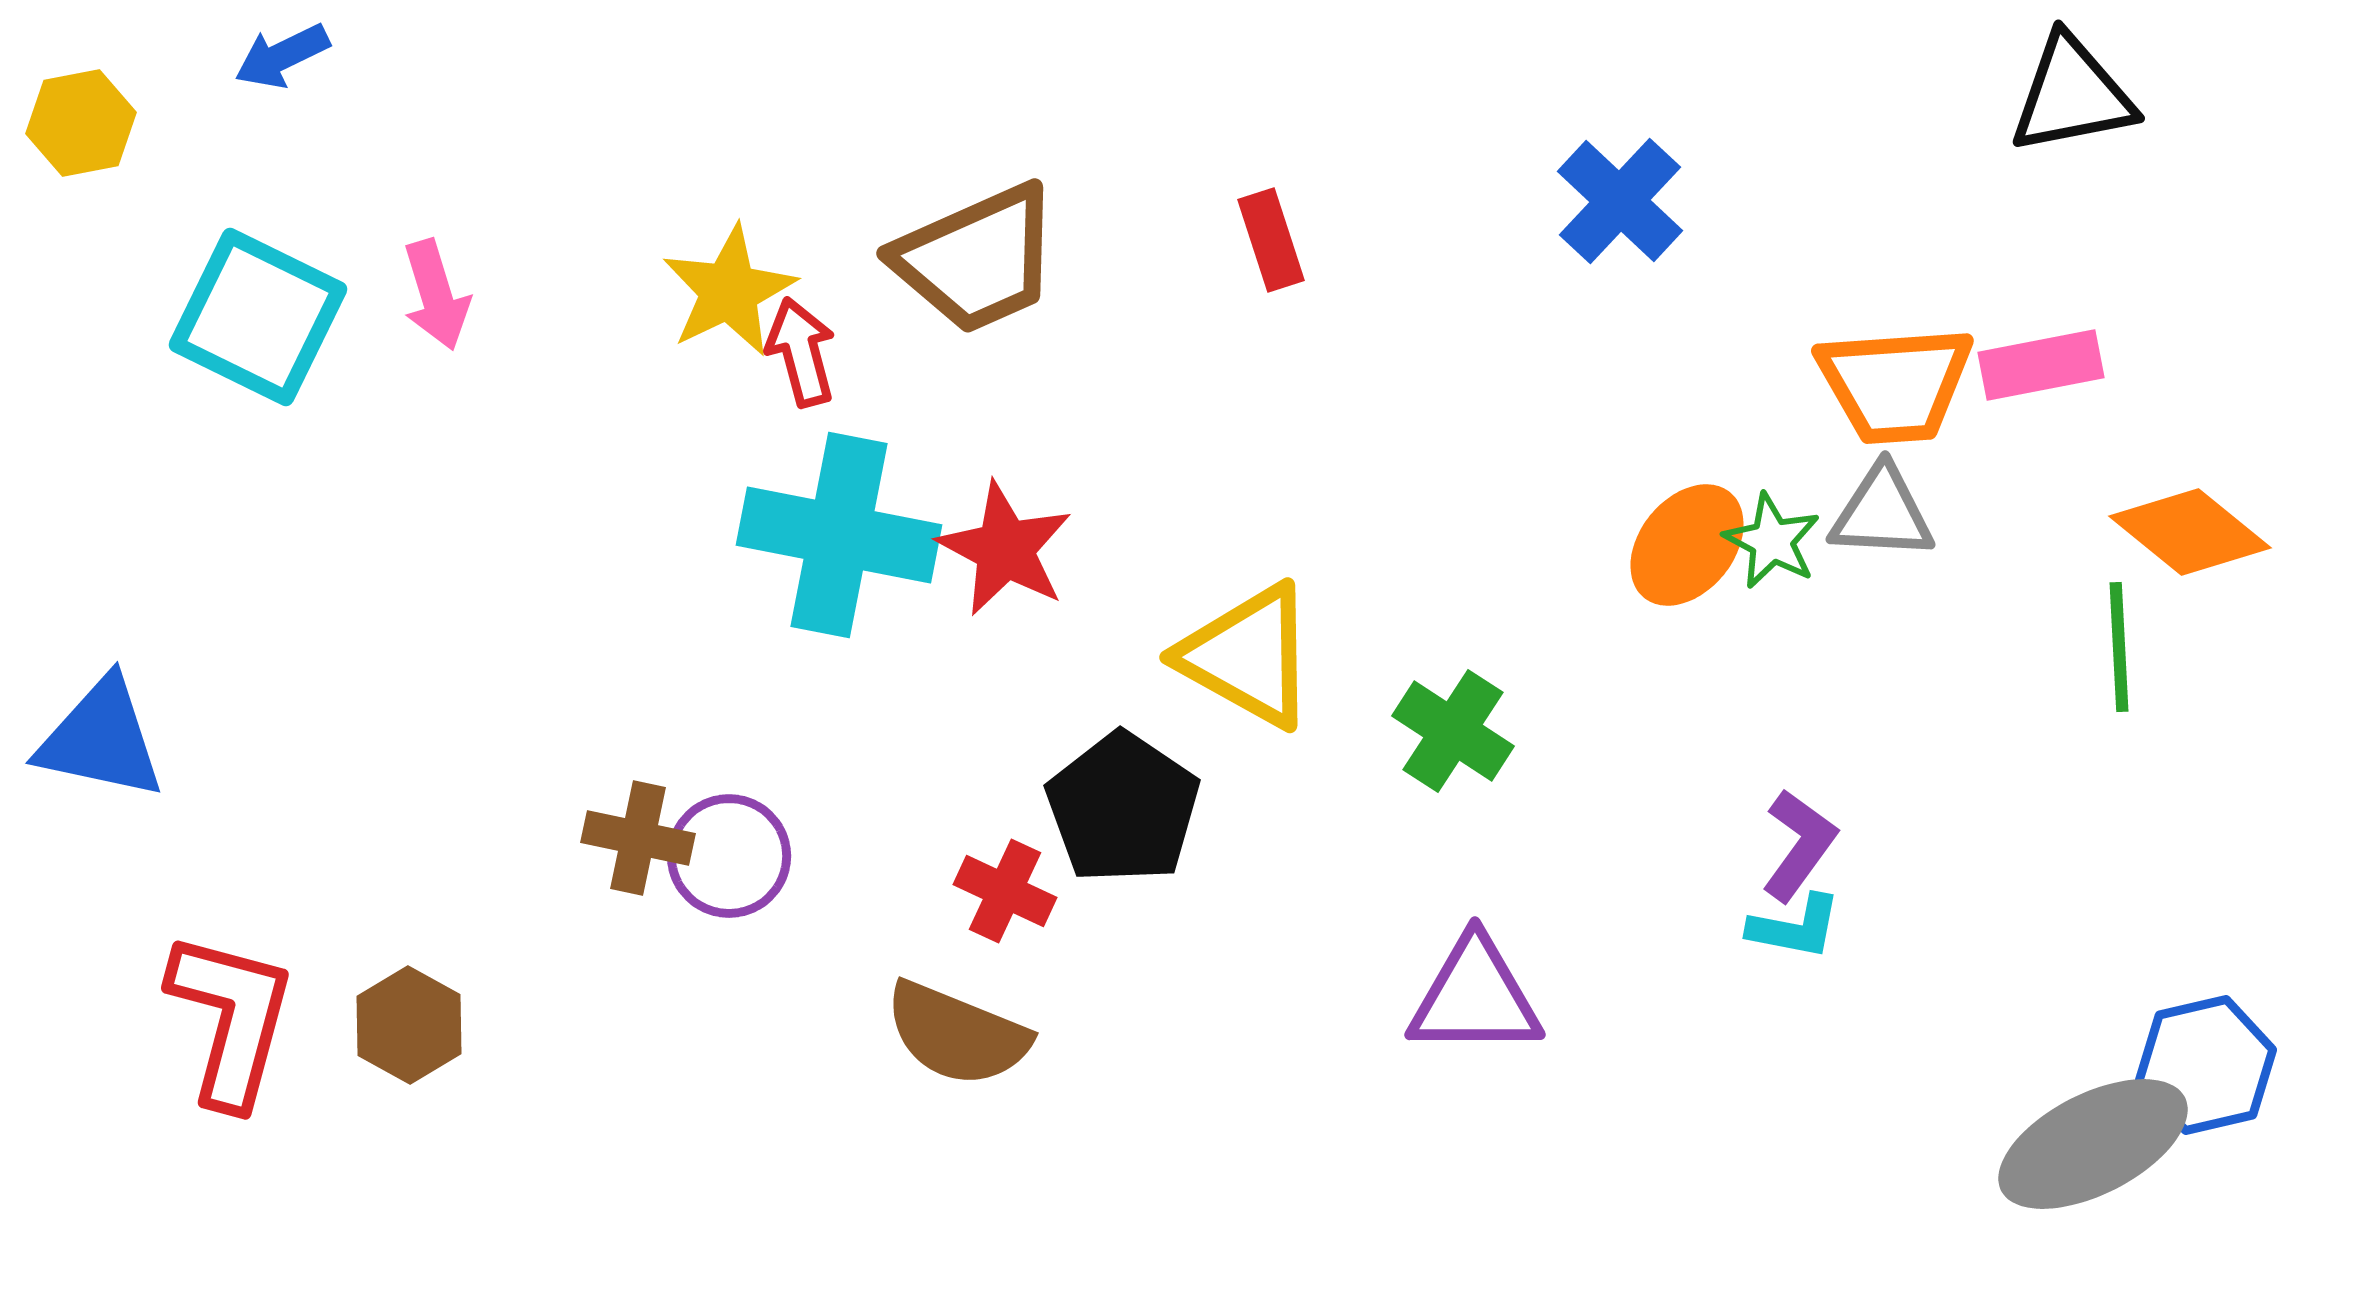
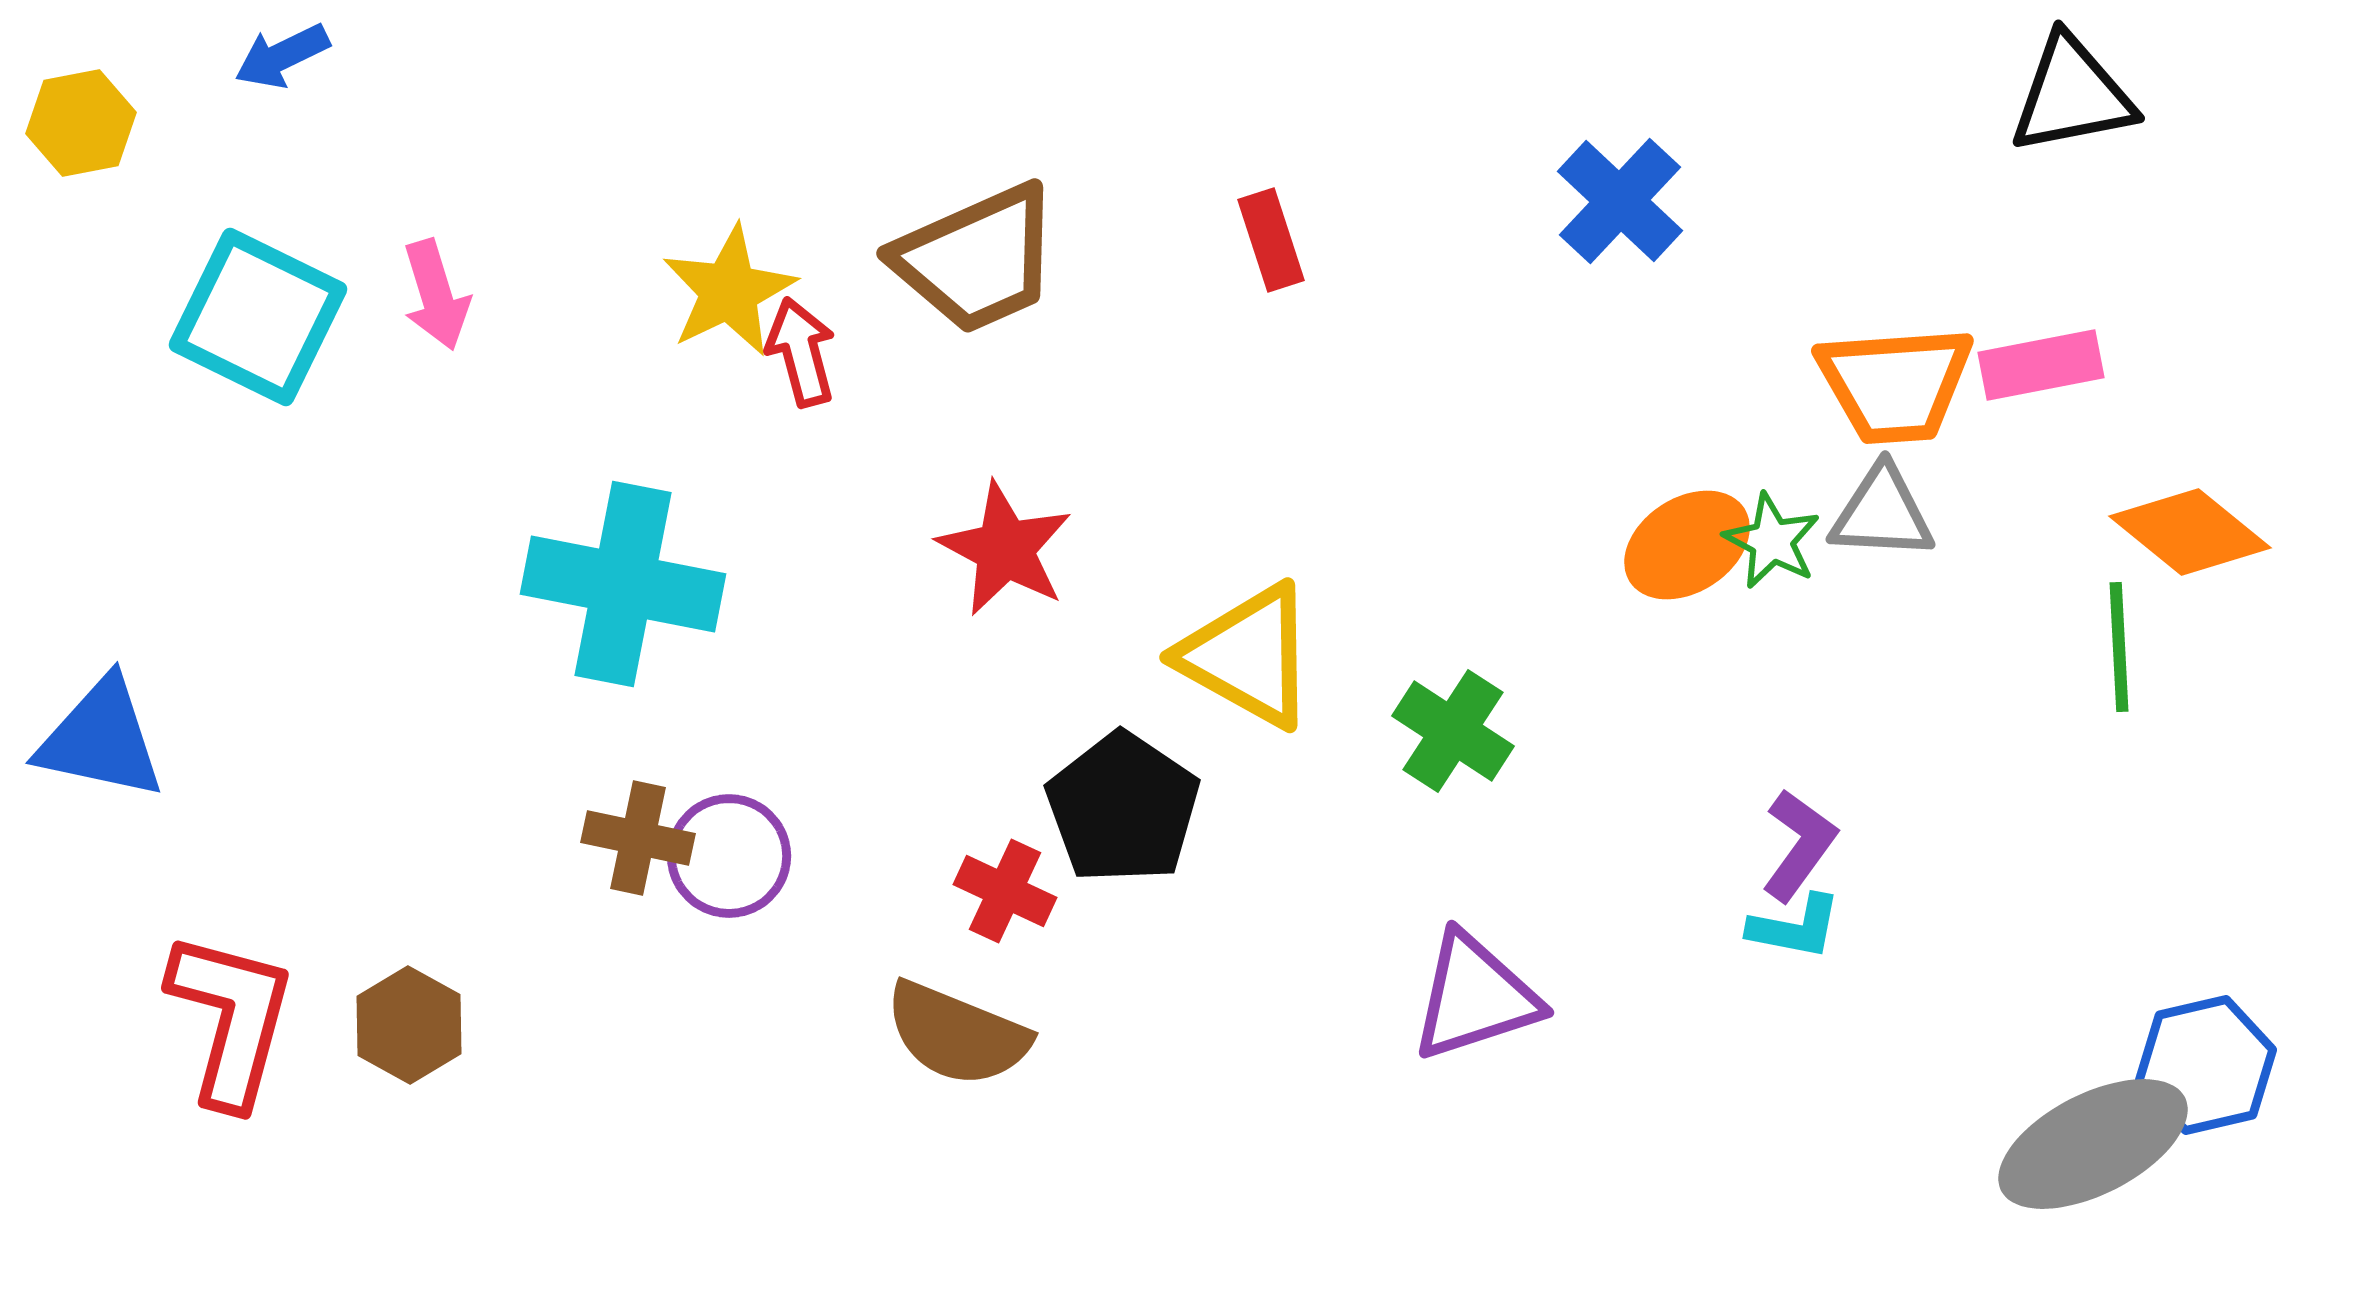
cyan cross: moved 216 px left, 49 px down
orange ellipse: rotated 18 degrees clockwise
purple triangle: rotated 18 degrees counterclockwise
